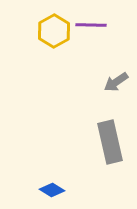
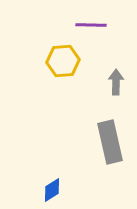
yellow hexagon: moved 9 px right, 30 px down; rotated 24 degrees clockwise
gray arrow: rotated 125 degrees clockwise
blue diamond: rotated 65 degrees counterclockwise
